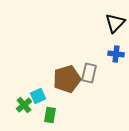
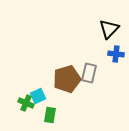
black triangle: moved 6 px left, 6 px down
green cross: moved 2 px right, 2 px up; rotated 28 degrees counterclockwise
